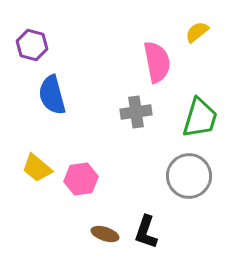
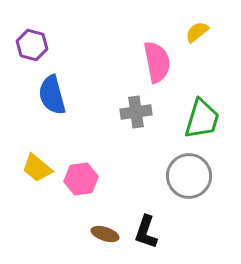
green trapezoid: moved 2 px right, 1 px down
